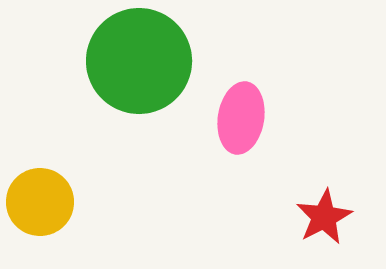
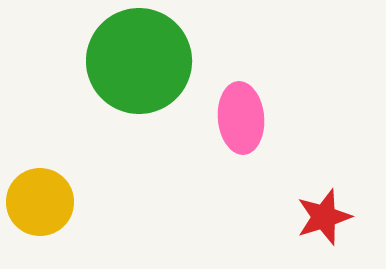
pink ellipse: rotated 14 degrees counterclockwise
red star: rotated 10 degrees clockwise
